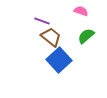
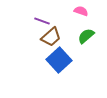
brown trapezoid: rotated 100 degrees clockwise
